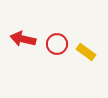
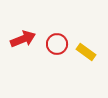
red arrow: rotated 145 degrees clockwise
